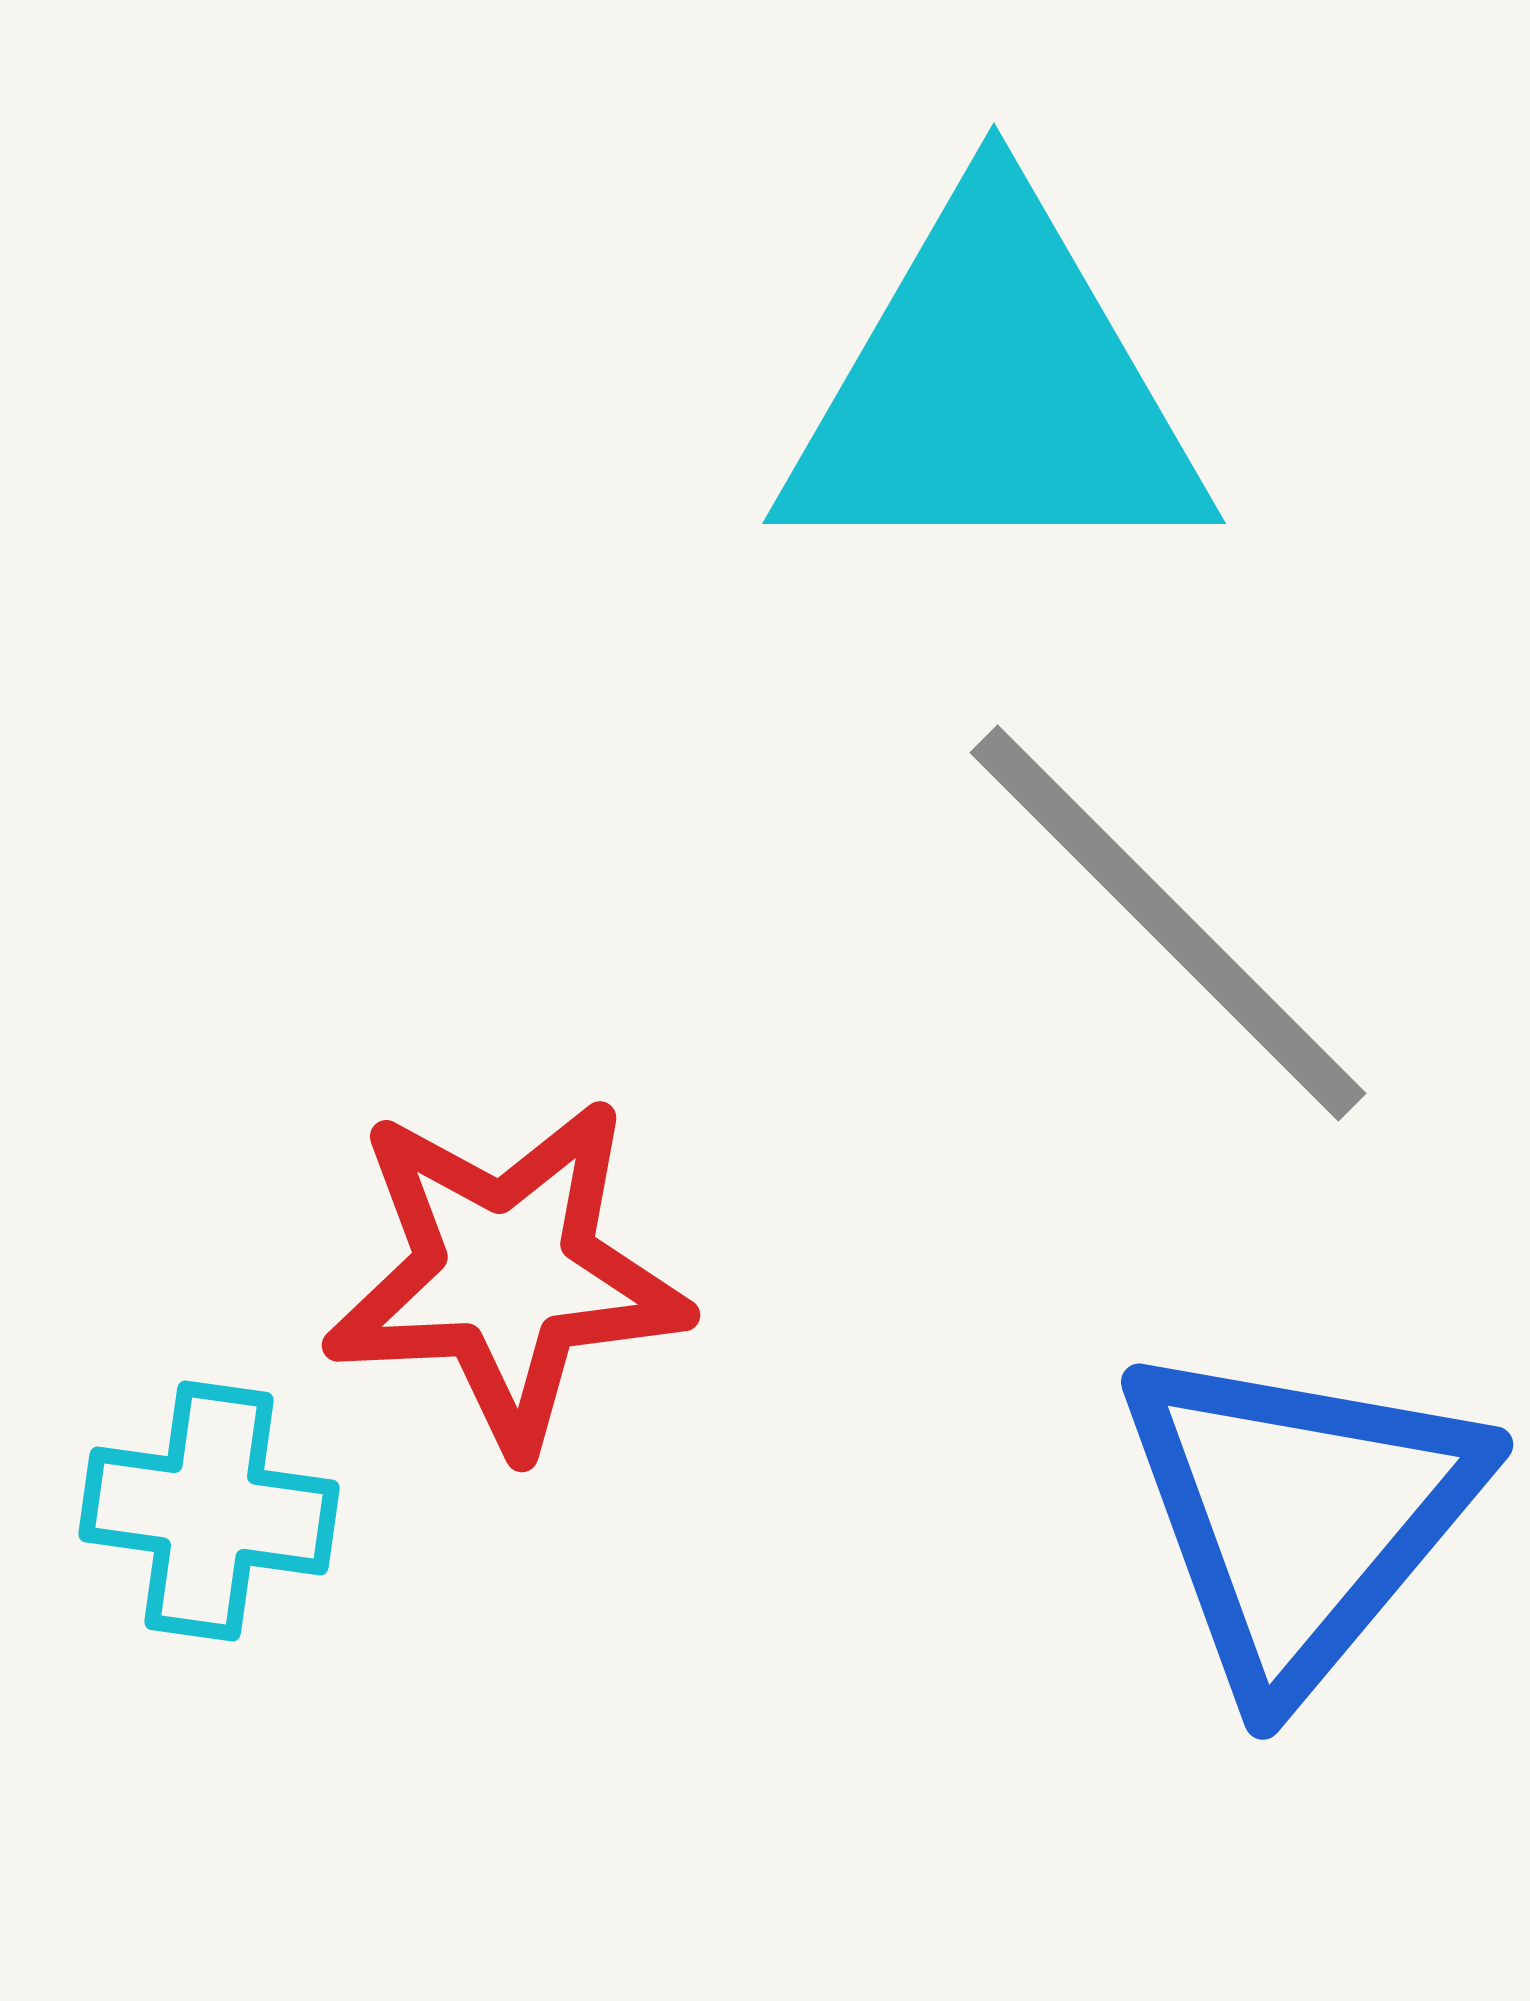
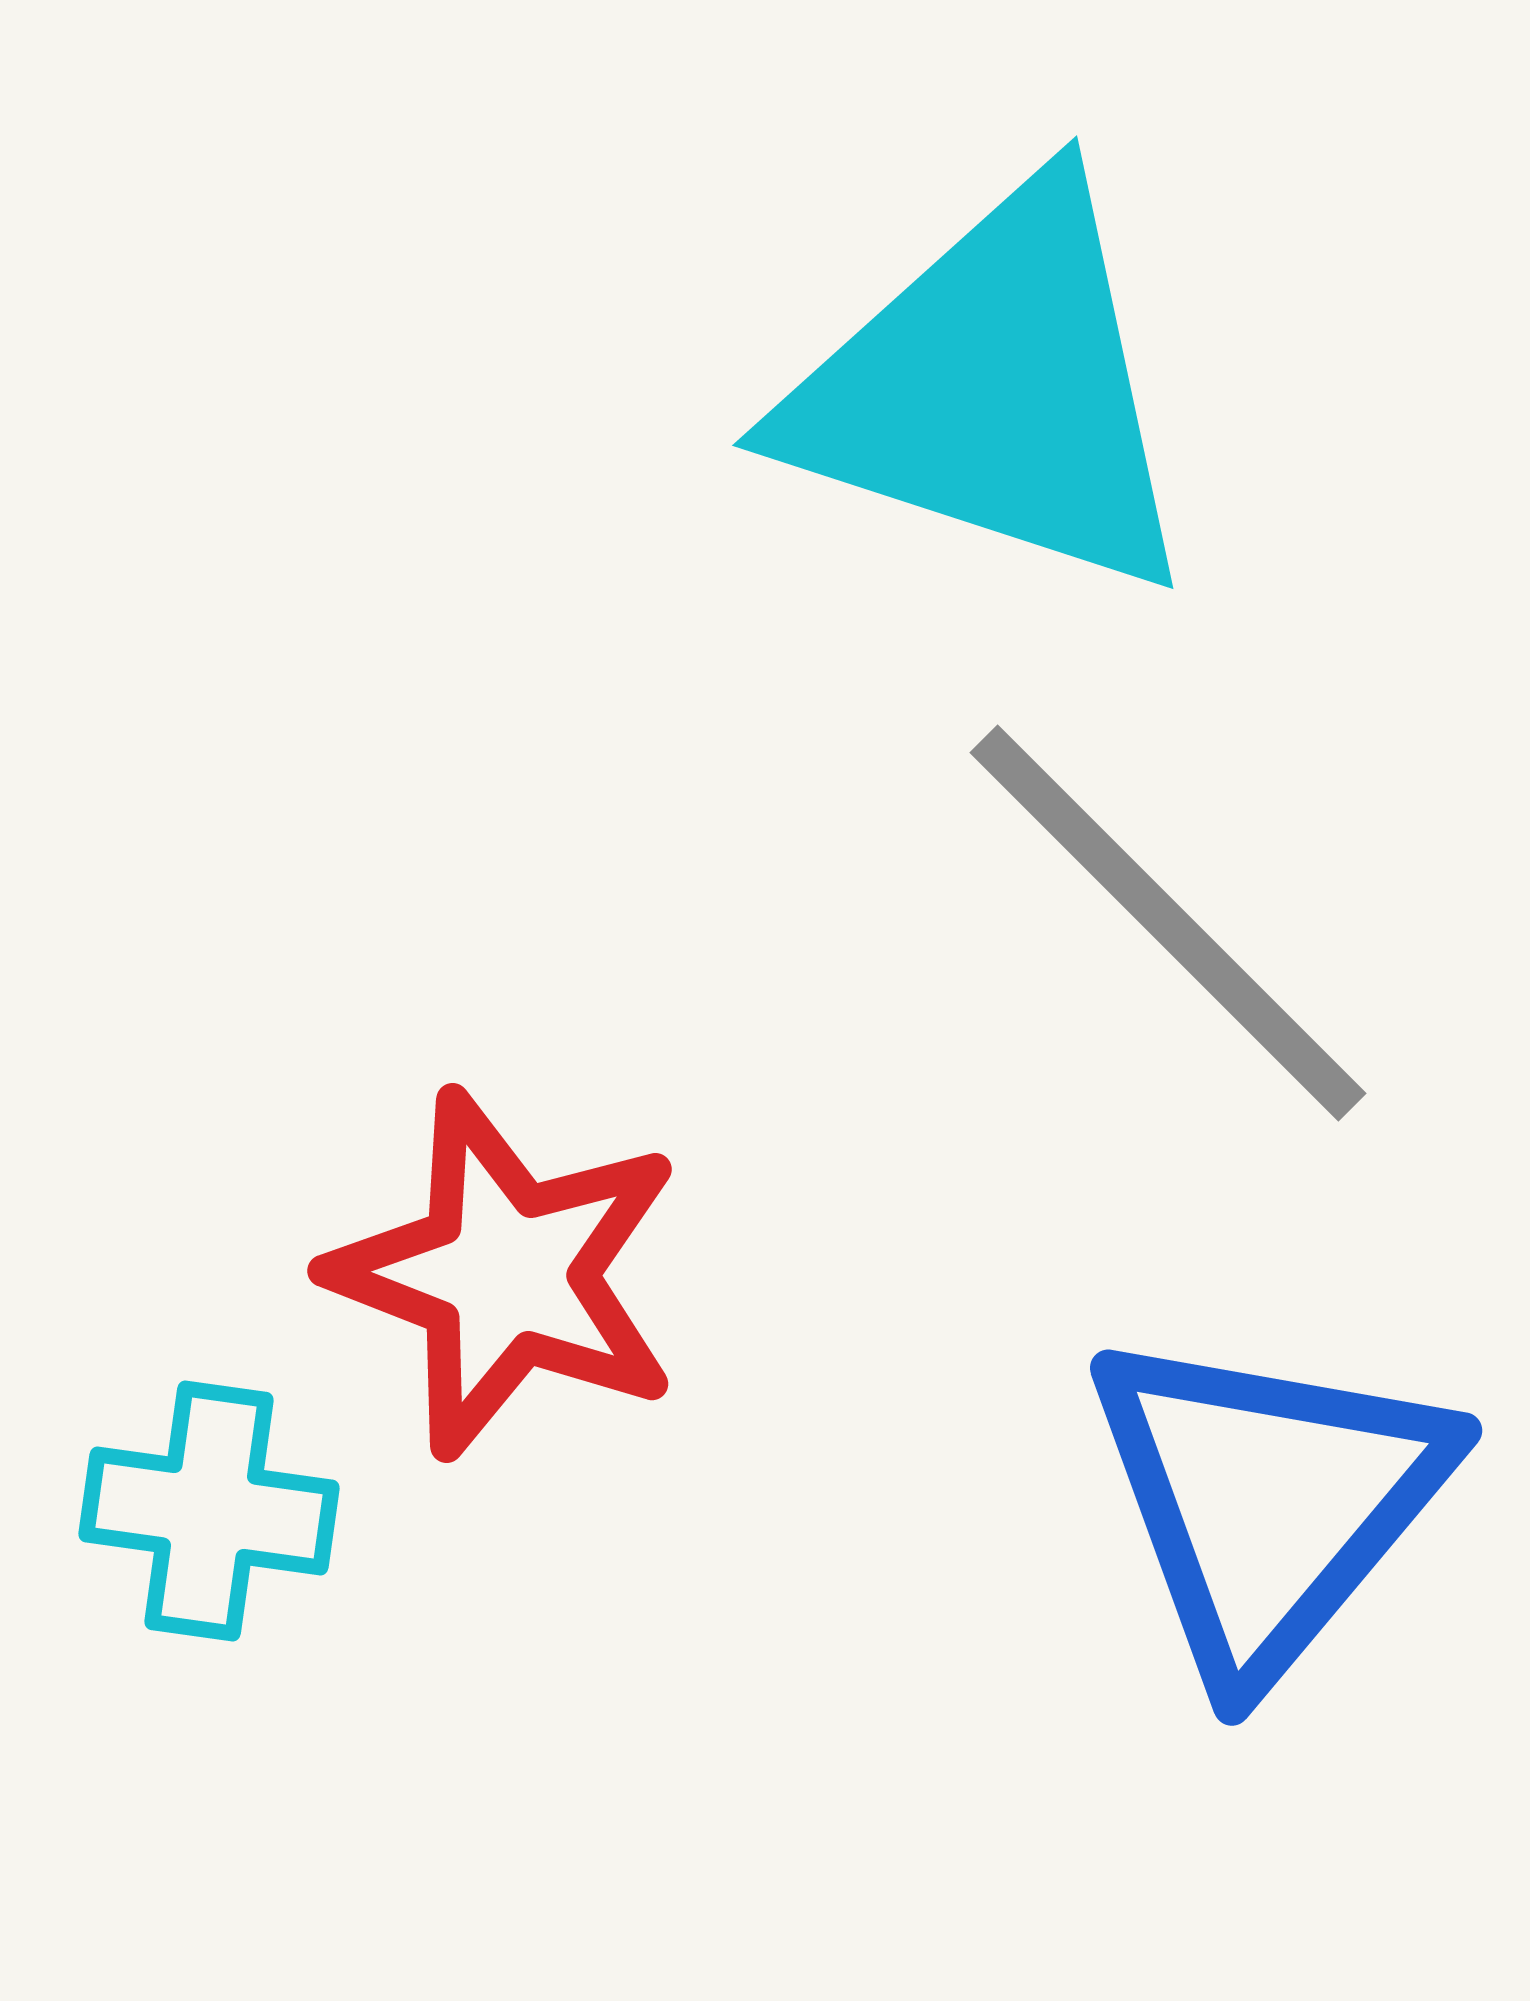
cyan triangle: rotated 18 degrees clockwise
red star: rotated 24 degrees clockwise
blue triangle: moved 31 px left, 14 px up
